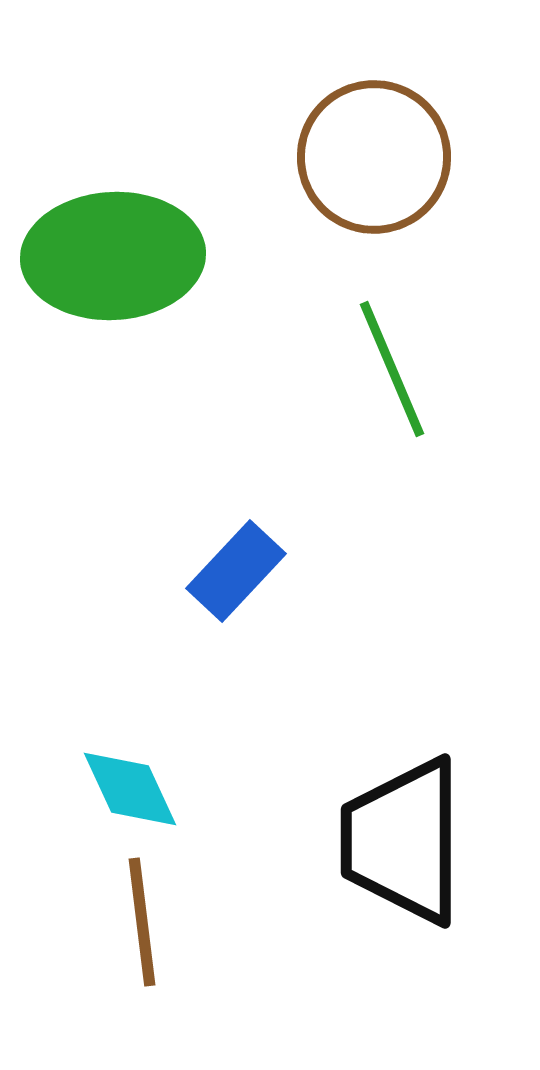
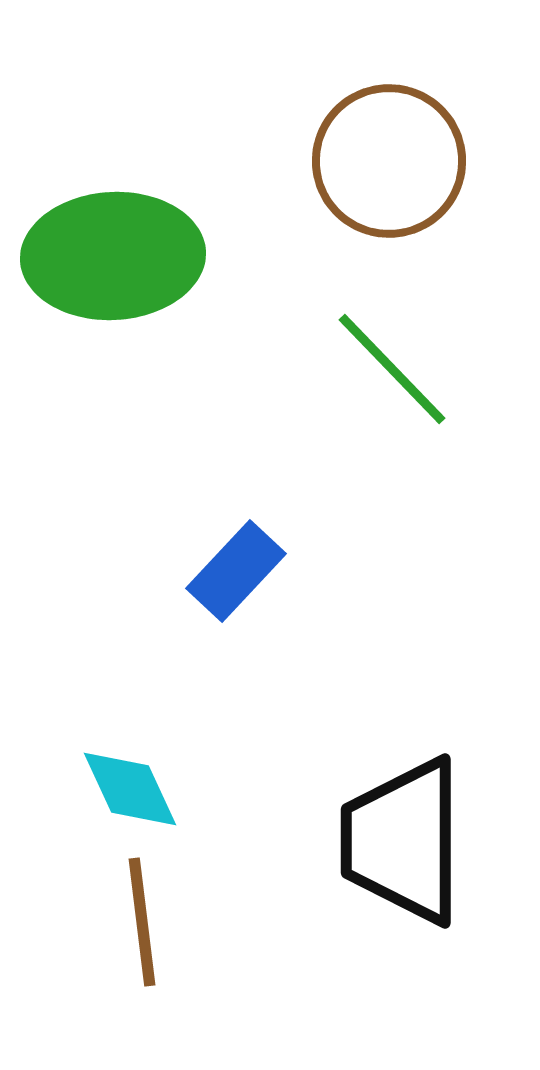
brown circle: moved 15 px right, 4 px down
green line: rotated 21 degrees counterclockwise
